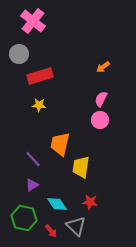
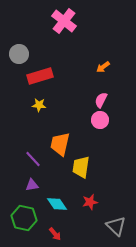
pink cross: moved 31 px right
pink semicircle: moved 1 px down
purple triangle: rotated 24 degrees clockwise
red star: rotated 21 degrees counterclockwise
gray triangle: moved 40 px right
red arrow: moved 4 px right, 3 px down
